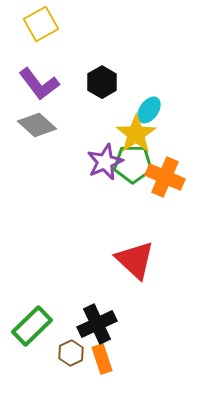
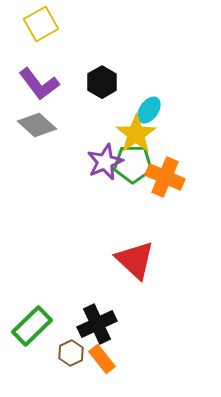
orange rectangle: rotated 20 degrees counterclockwise
